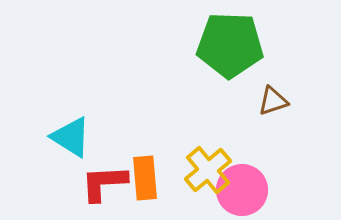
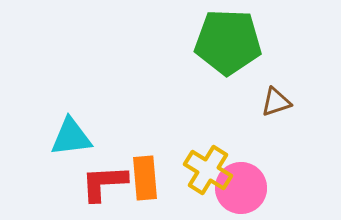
green pentagon: moved 2 px left, 3 px up
brown triangle: moved 3 px right, 1 px down
cyan triangle: rotated 39 degrees counterclockwise
yellow cross: rotated 18 degrees counterclockwise
pink circle: moved 1 px left, 2 px up
